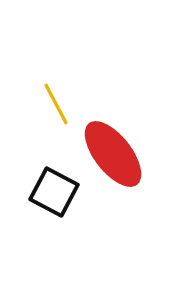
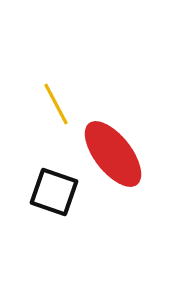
black square: rotated 9 degrees counterclockwise
